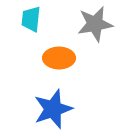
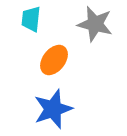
gray star: rotated 24 degrees clockwise
orange ellipse: moved 5 px left, 2 px down; rotated 52 degrees counterclockwise
